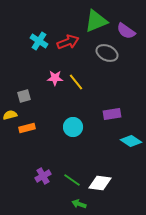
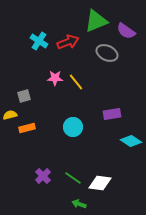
purple cross: rotated 14 degrees counterclockwise
green line: moved 1 px right, 2 px up
